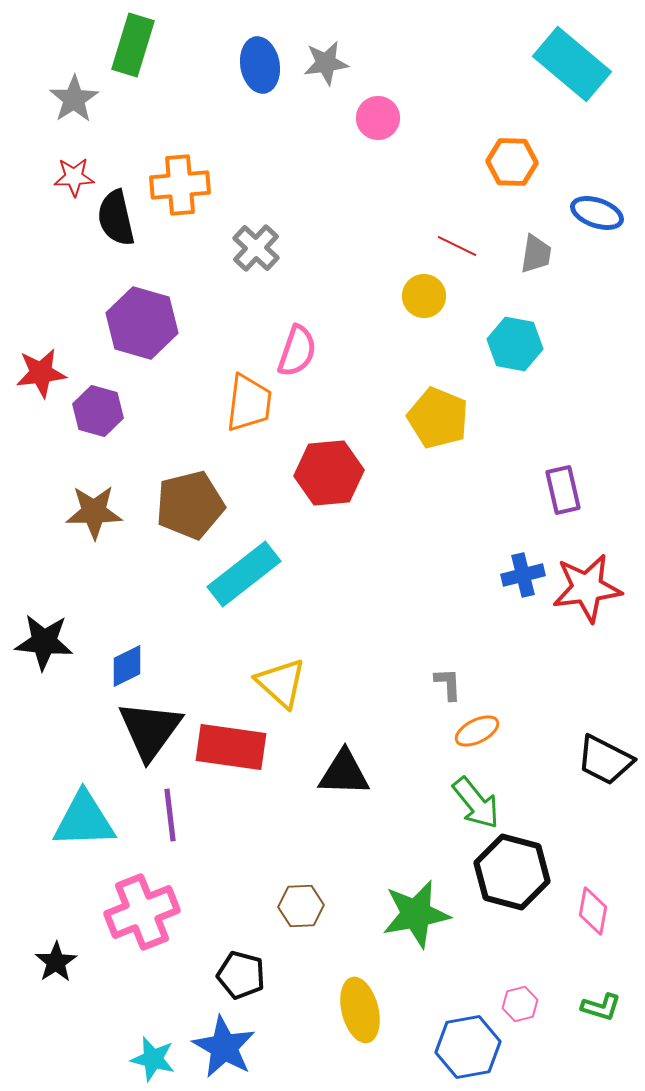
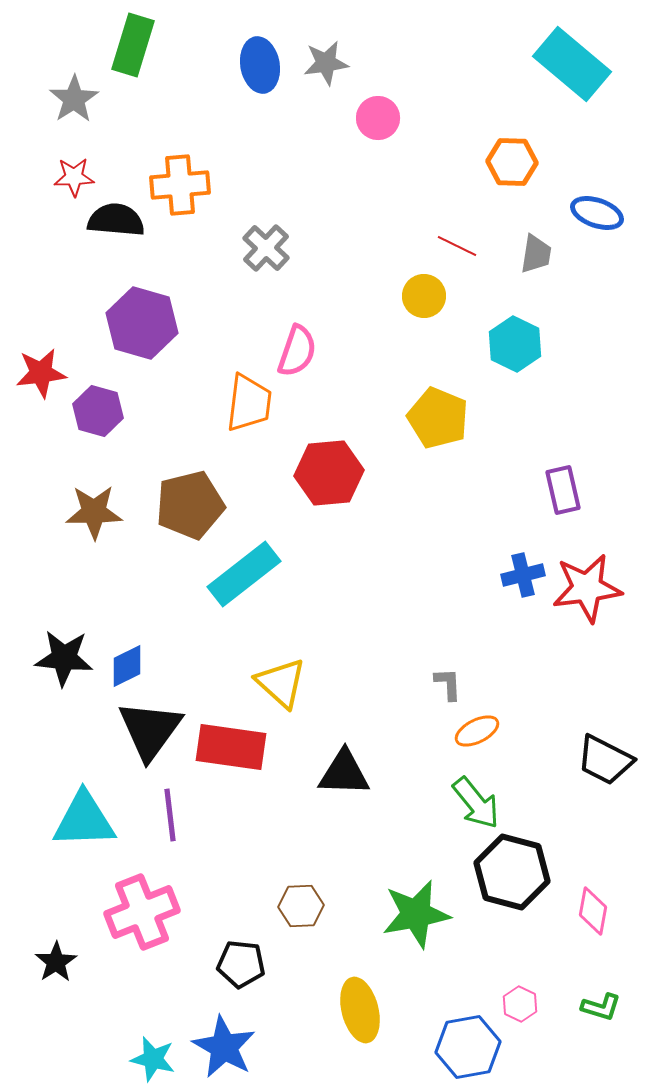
black semicircle at (116, 218): moved 2 px down; rotated 108 degrees clockwise
gray cross at (256, 248): moved 10 px right
cyan hexagon at (515, 344): rotated 16 degrees clockwise
black star at (44, 642): moved 20 px right, 16 px down
black pentagon at (241, 975): moved 11 px up; rotated 9 degrees counterclockwise
pink hexagon at (520, 1004): rotated 20 degrees counterclockwise
